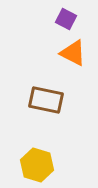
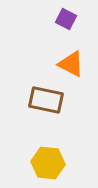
orange triangle: moved 2 px left, 11 px down
yellow hexagon: moved 11 px right, 2 px up; rotated 12 degrees counterclockwise
